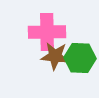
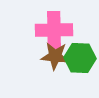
pink cross: moved 7 px right, 2 px up
